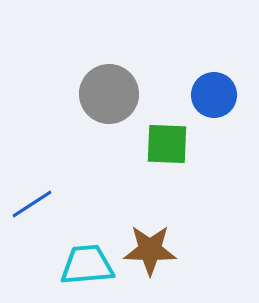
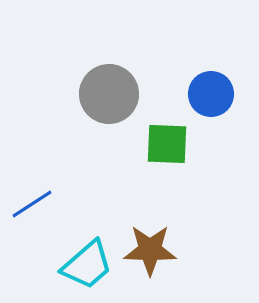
blue circle: moved 3 px left, 1 px up
cyan trapezoid: rotated 144 degrees clockwise
